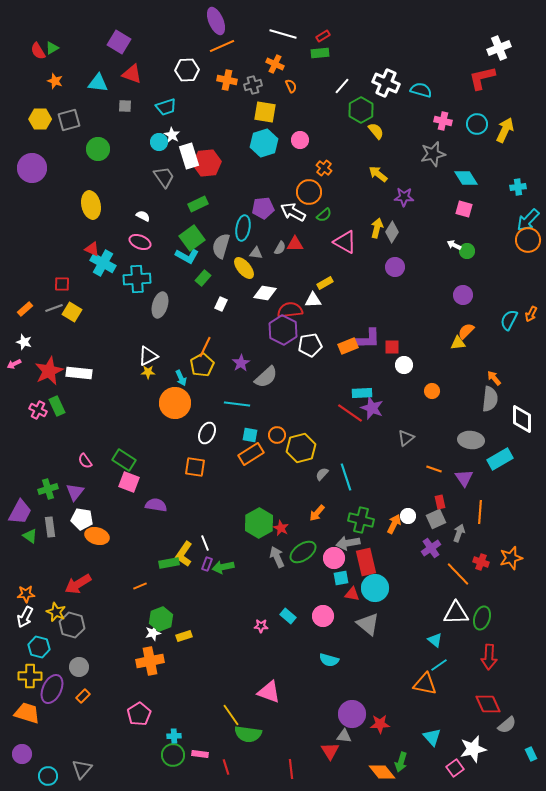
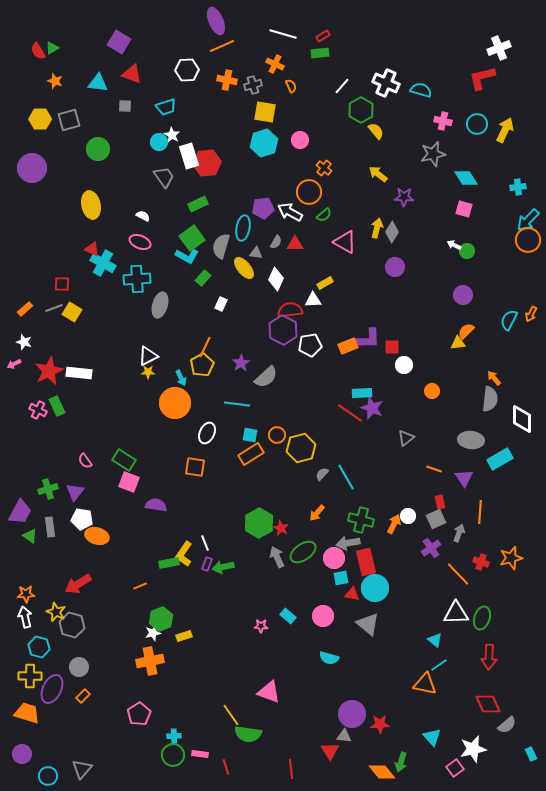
white arrow at (293, 212): moved 3 px left
gray semicircle at (280, 248): moved 4 px left, 6 px up
white diamond at (265, 293): moved 11 px right, 14 px up; rotated 75 degrees counterclockwise
cyan line at (346, 477): rotated 12 degrees counterclockwise
white arrow at (25, 617): rotated 140 degrees clockwise
cyan semicircle at (329, 660): moved 2 px up
